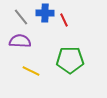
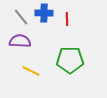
blue cross: moved 1 px left
red line: moved 3 px right, 1 px up; rotated 24 degrees clockwise
